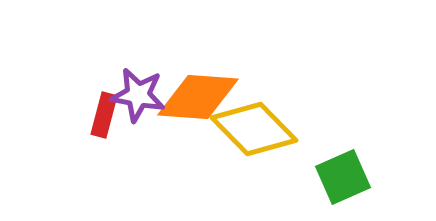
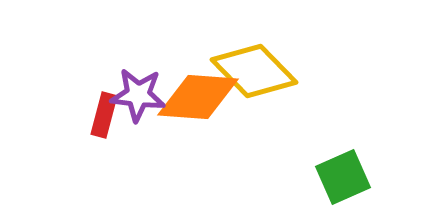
purple star: rotated 4 degrees counterclockwise
yellow diamond: moved 58 px up
